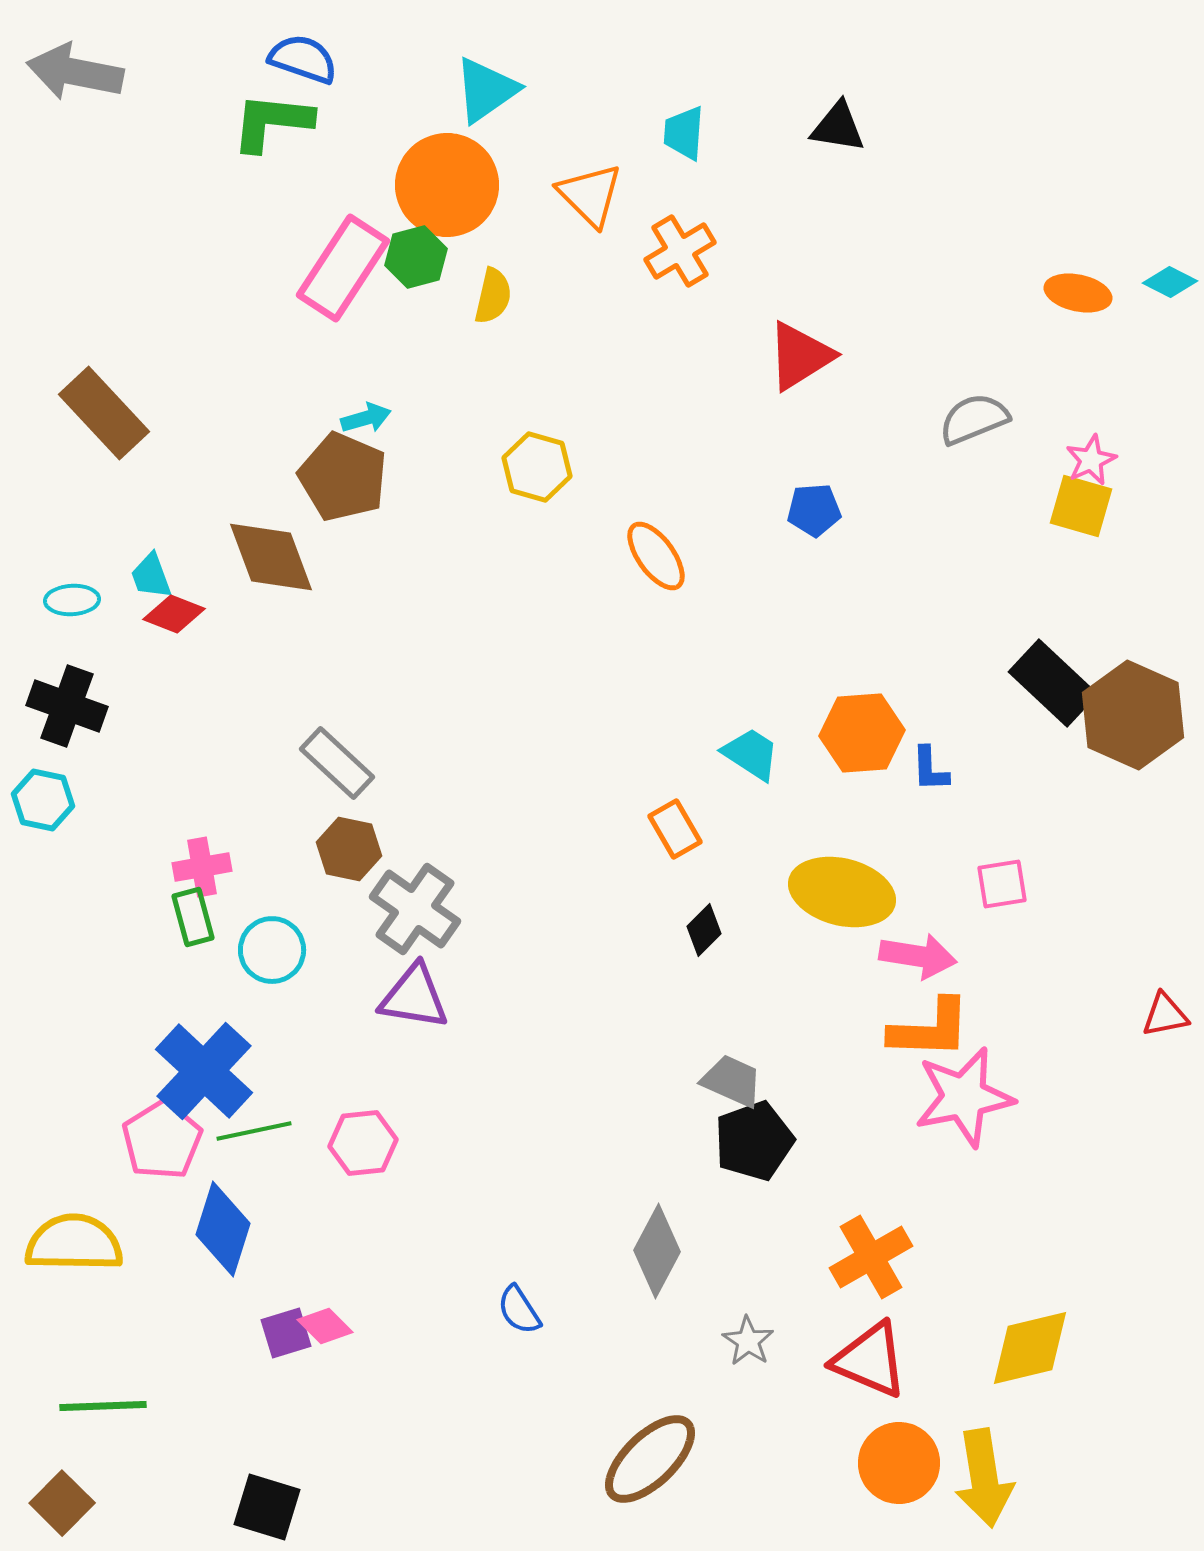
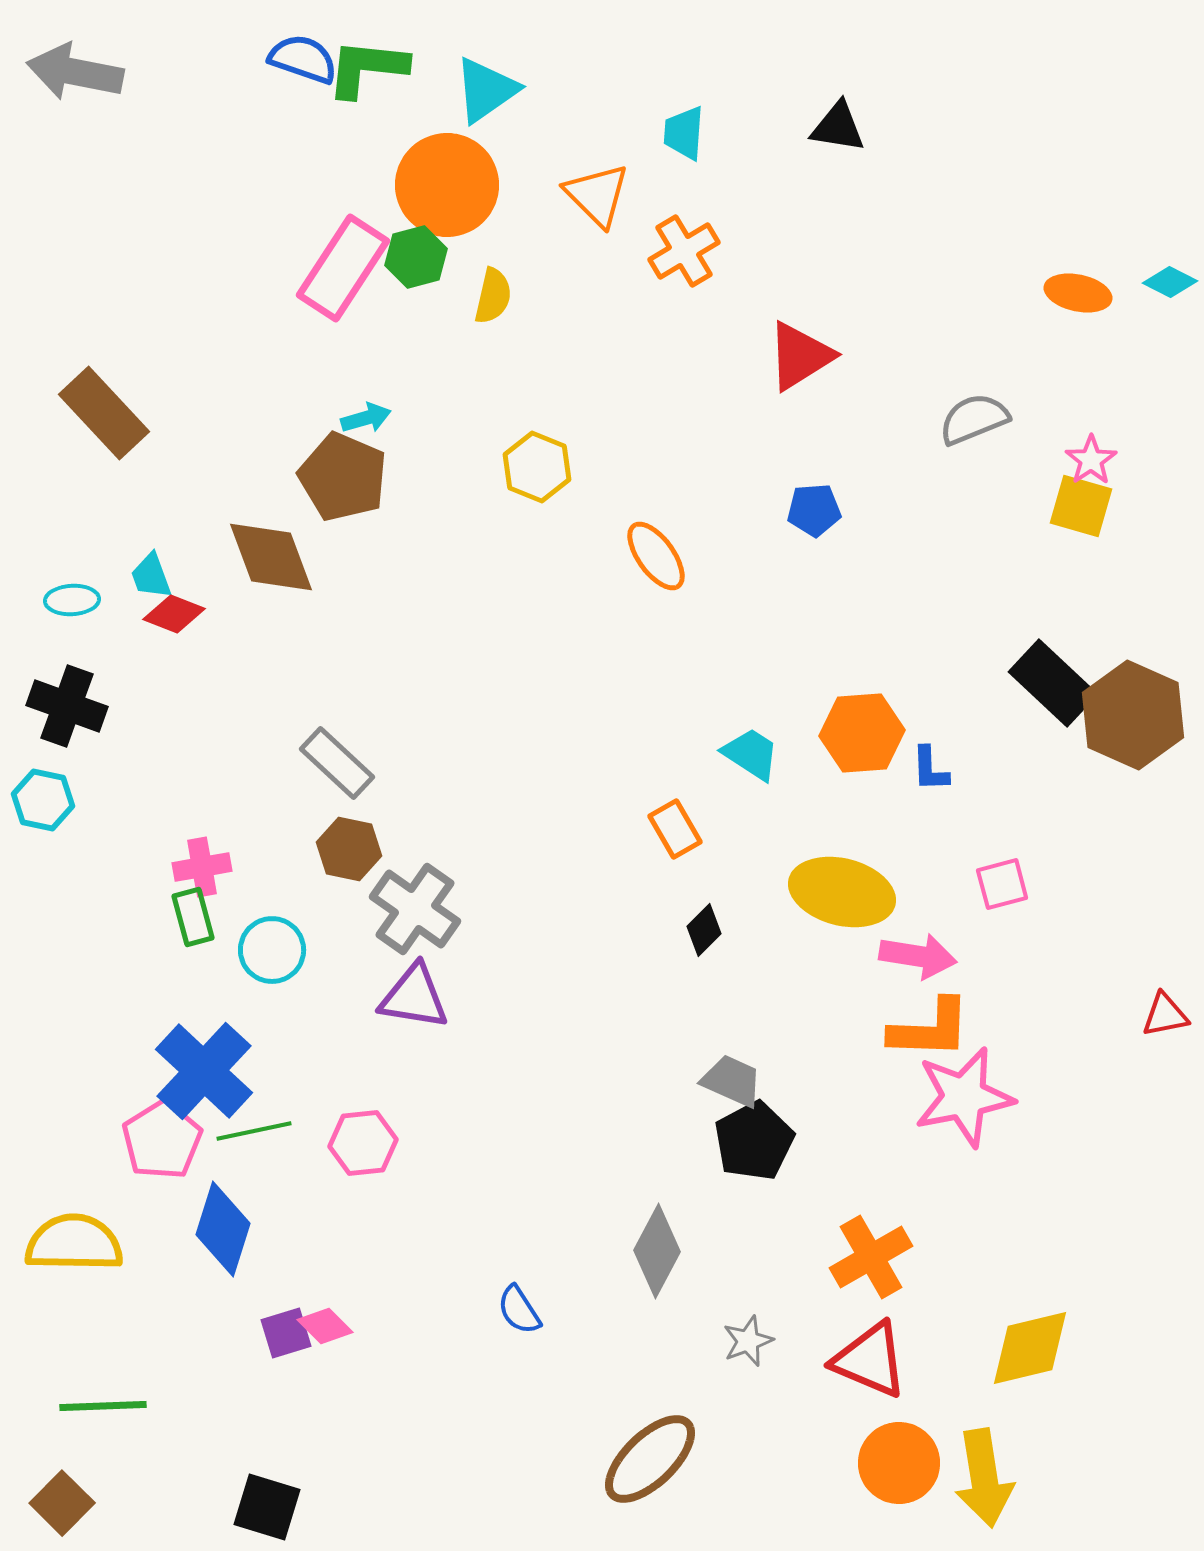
green L-shape at (272, 122): moved 95 px right, 54 px up
orange triangle at (590, 195): moved 7 px right
orange cross at (680, 251): moved 4 px right
pink star at (1091, 460): rotated 9 degrees counterclockwise
yellow hexagon at (537, 467): rotated 6 degrees clockwise
pink square at (1002, 884): rotated 6 degrees counterclockwise
black pentagon at (754, 1141): rotated 8 degrees counterclockwise
gray star at (748, 1341): rotated 18 degrees clockwise
